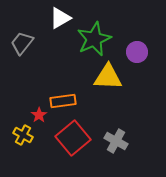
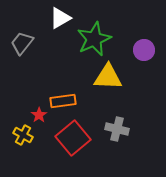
purple circle: moved 7 px right, 2 px up
gray cross: moved 1 px right, 12 px up; rotated 15 degrees counterclockwise
